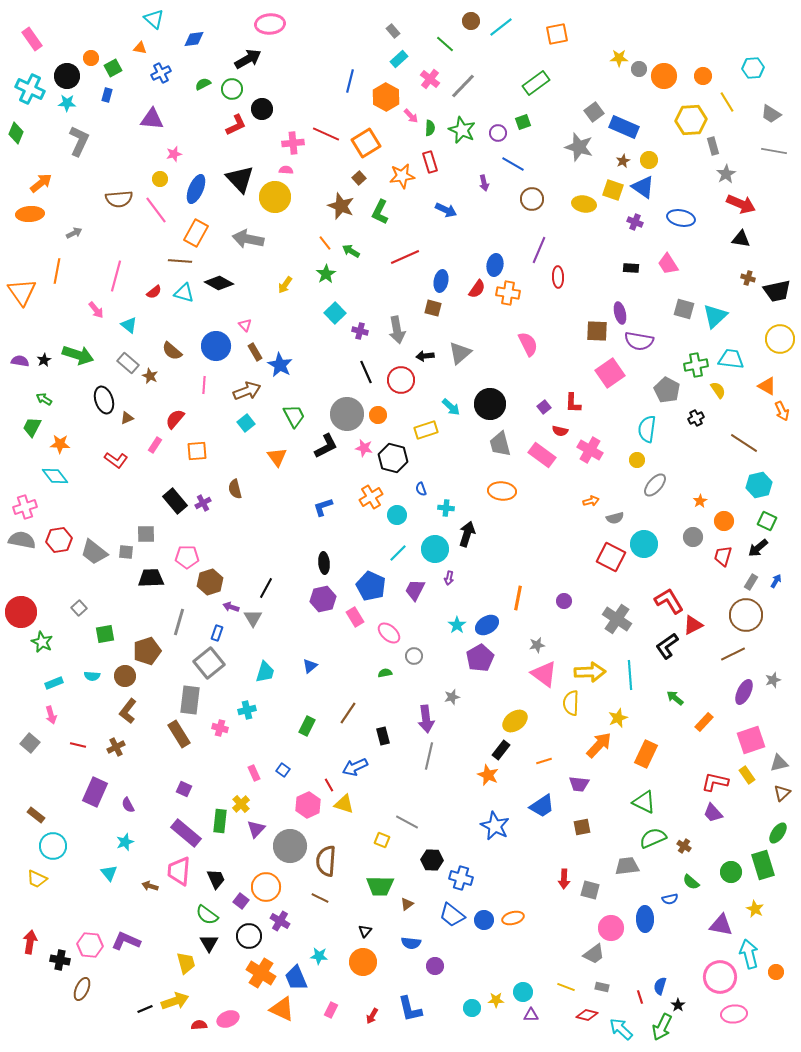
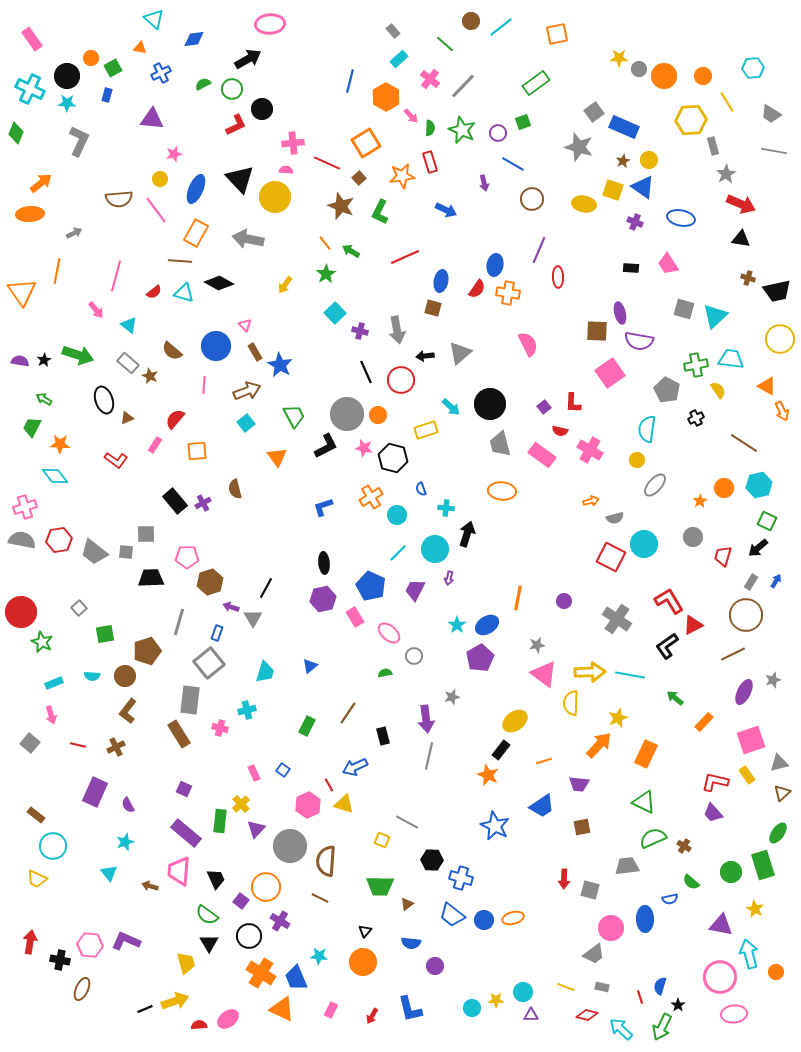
red line at (326, 134): moved 1 px right, 29 px down
orange circle at (724, 521): moved 33 px up
cyan line at (630, 675): rotated 76 degrees counterclockwise
pink ellipse at (228, 1019): rotated 15 degrees counterclockwise
